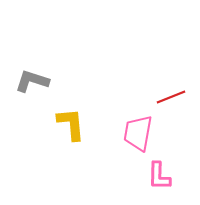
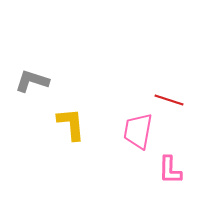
red line: moved 2 px left, 3 px down; rotated 40 degrees clockwise
pink trapezoid: moved 2 px up
pink L-shape: moved 11 px right, 6 px up
